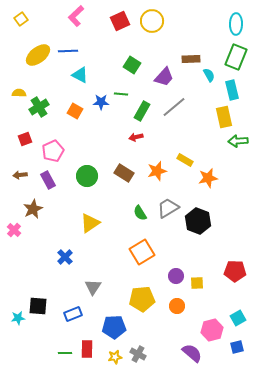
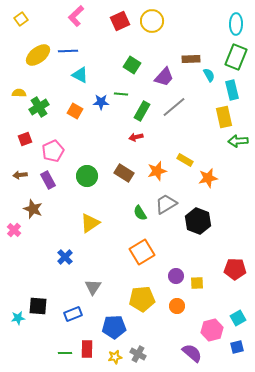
gray trapezoid at (168, 208): moved 2 px left, 4 px up
brown star at (33, 209): rotated 24 degrees counterclockwise
red pentagon at (235, 271): moved 2 px up
